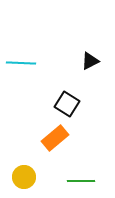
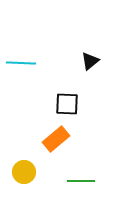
black triangle: rotated 12 degrees counterclockwise
black square: rotated 30 degrees counterclockwise
orange rectangle: moved 1 px right, 1 px down
yellow circle: moved 5 px up
